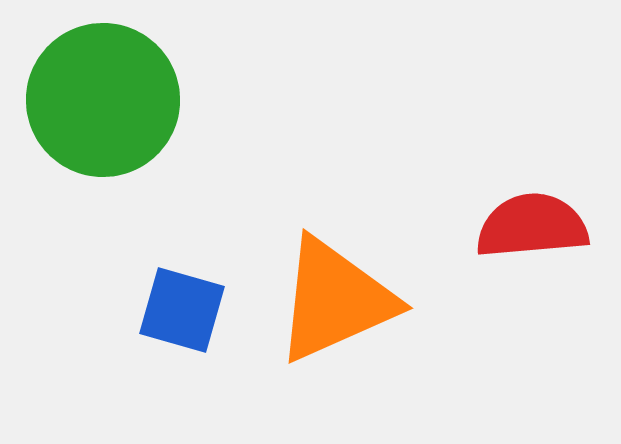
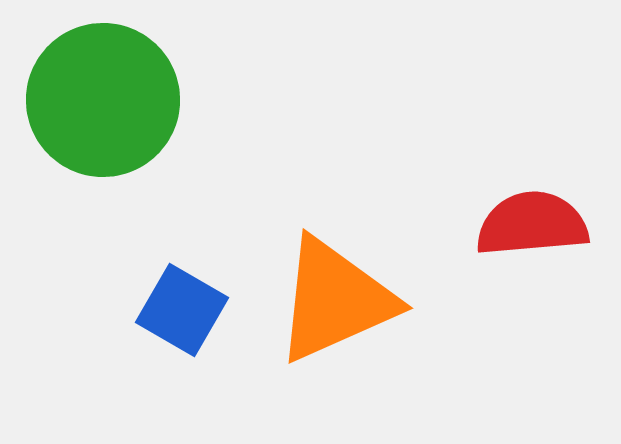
red semicircle: moved 2 px up
blue square: rotated 14 degrees clockwise
